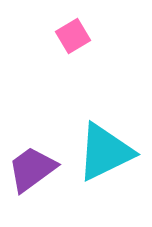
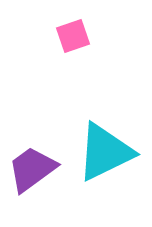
pink square: rotated 12 degrees clockwise
